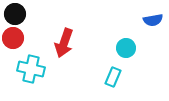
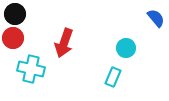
blue semicircle: moved 3 px right, 2 px up; rotated 120 degrees counterclockwise
